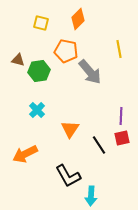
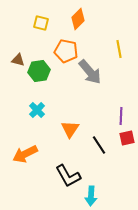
red square: moved 5 px right
